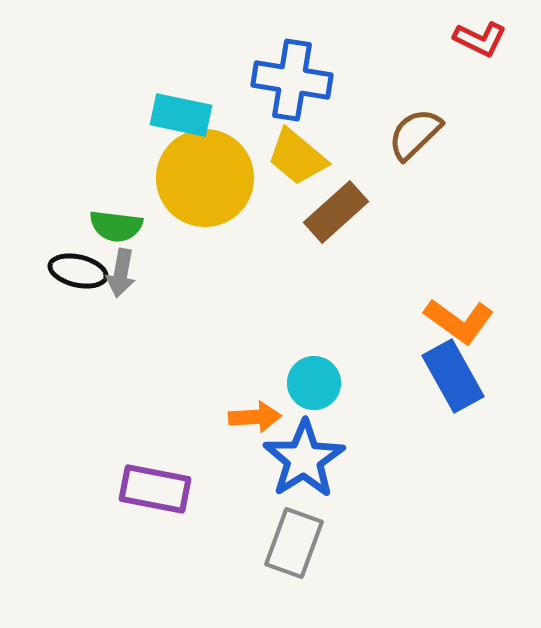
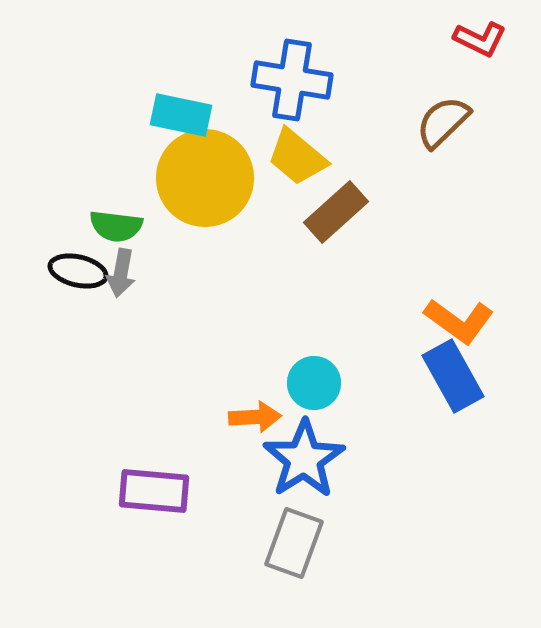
brown semicircle: moved 28 px right, 12 px up
purple rectangle: moved 1 px left, 2 px down; rotated 6 degrees counterclockwise
